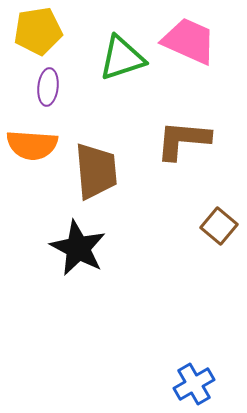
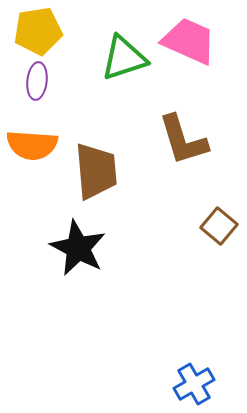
green triangle: moved 2 px right
purple ellipse: moved 11 px left, 6 px up
brown L-shape: rotated 112 degrees counterclockwise
